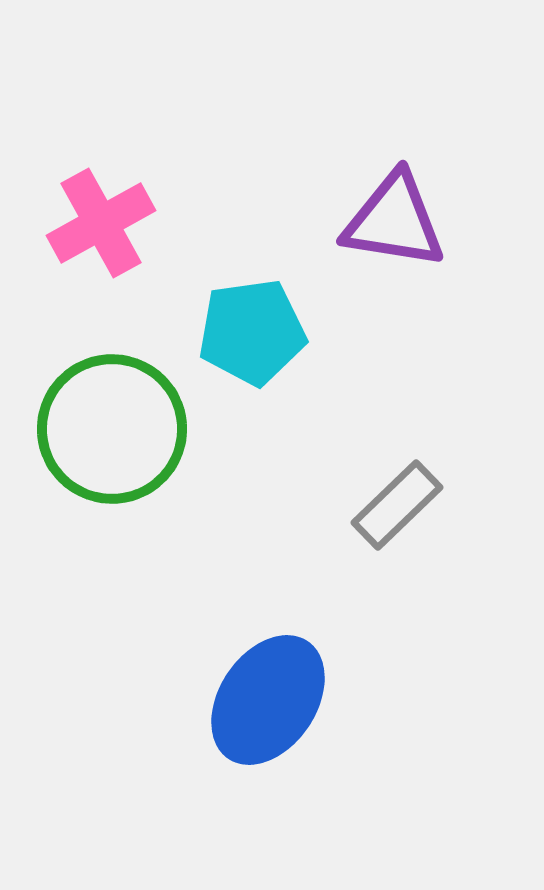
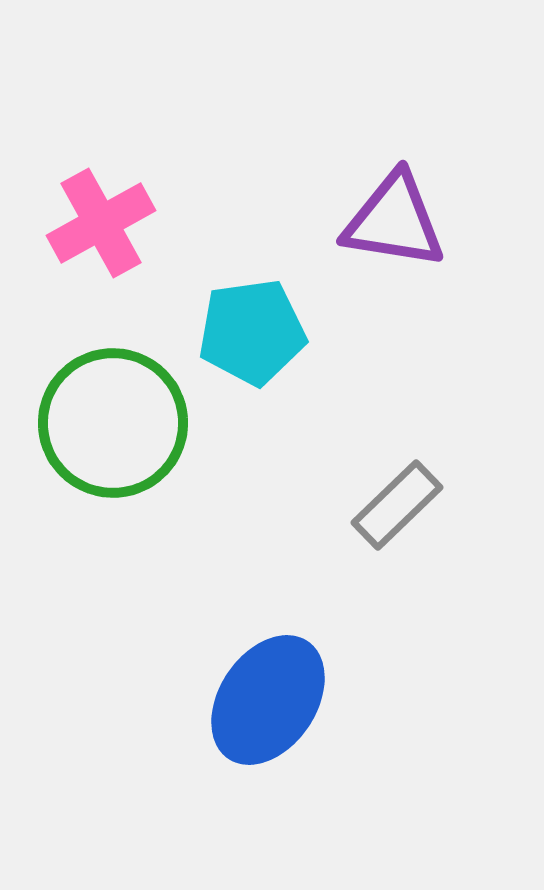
green circle: moved 1 px right, 6 px up
